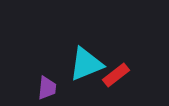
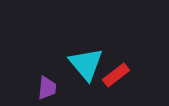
cyan triangle: rotated 48 degrees counterclockwise
